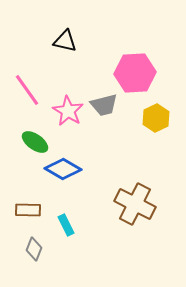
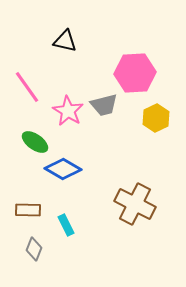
pink line: moved 3 px up
